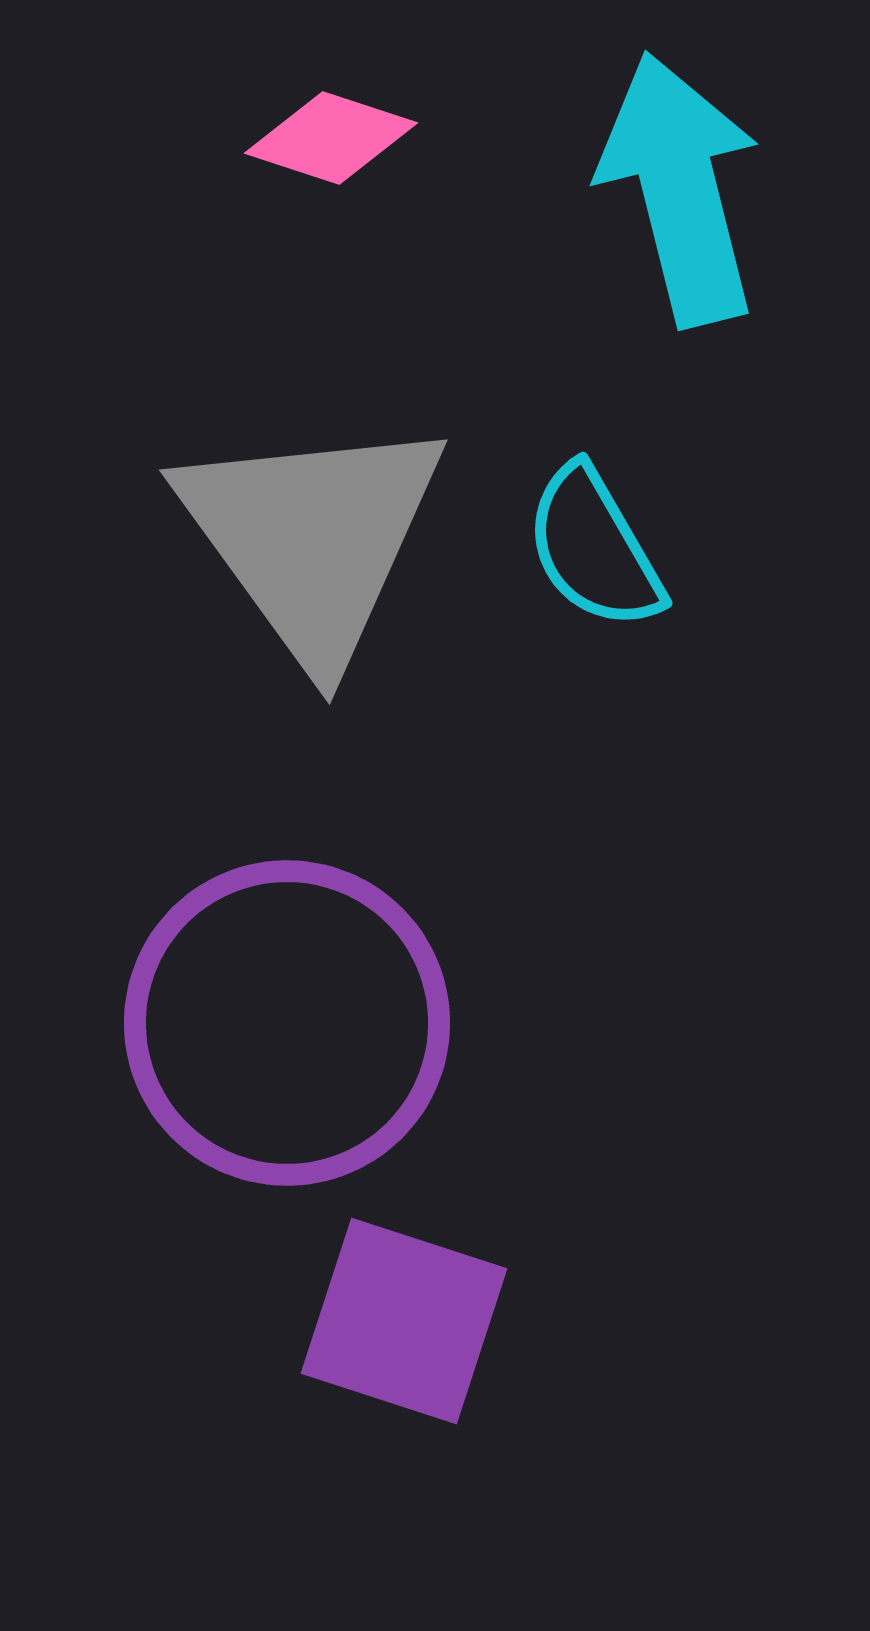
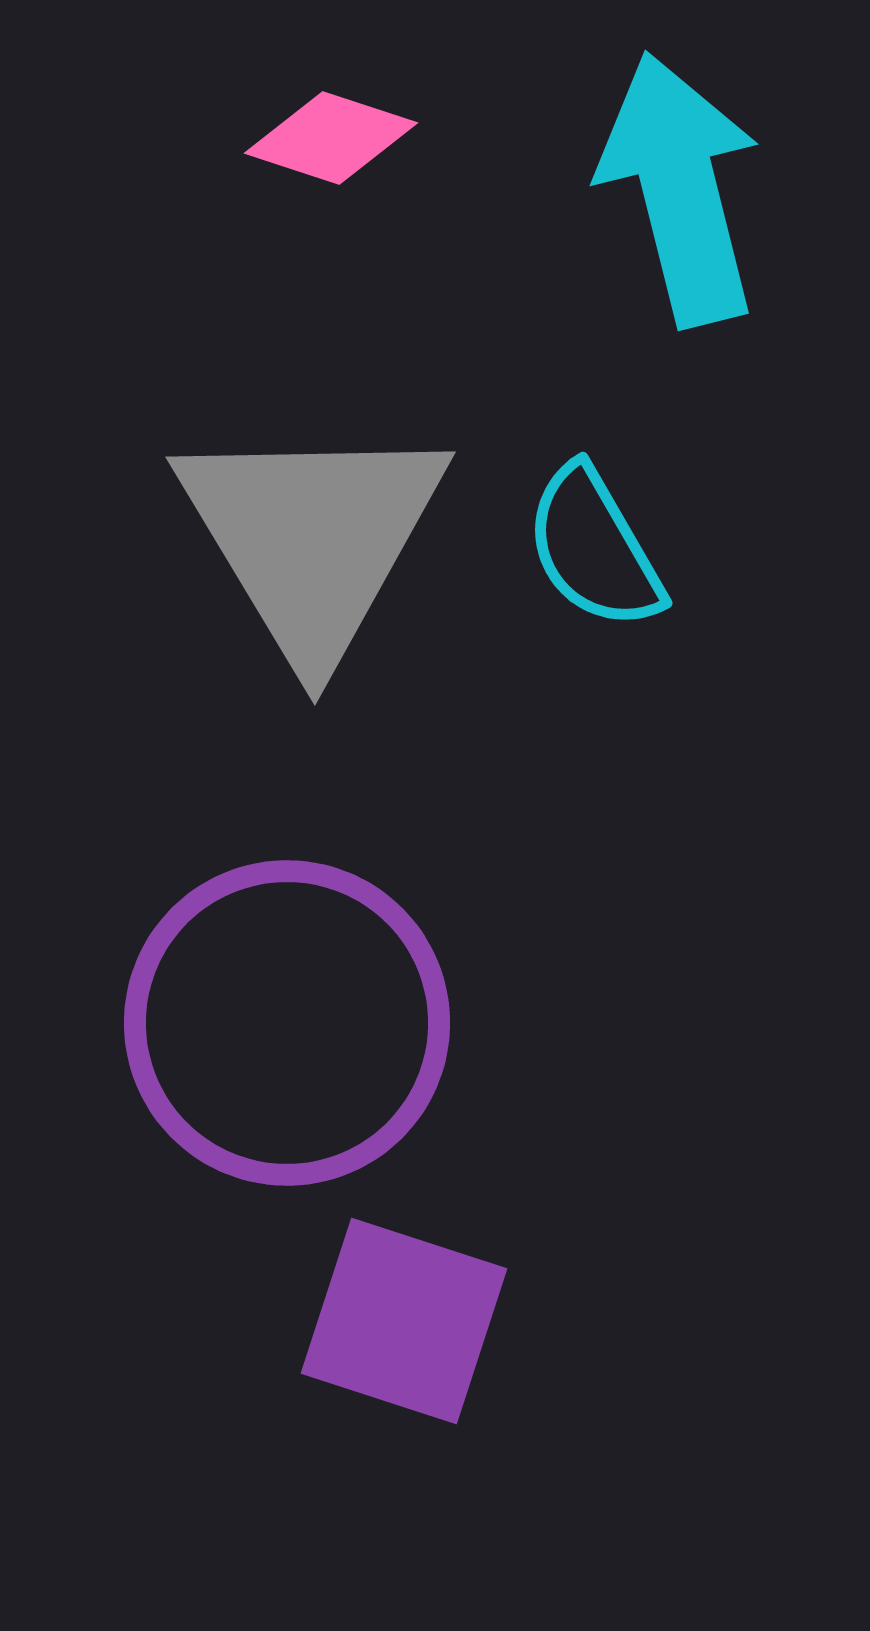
gray triangle: rotated 5 degrees clockwise
